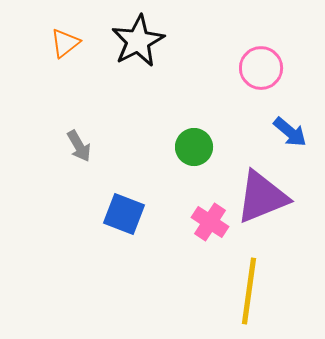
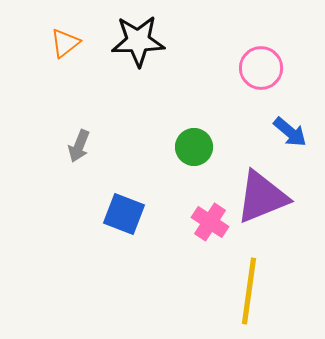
black star: rotated 26 degrees clockwise
gray arrow: rotated 52 degrees clockwise
